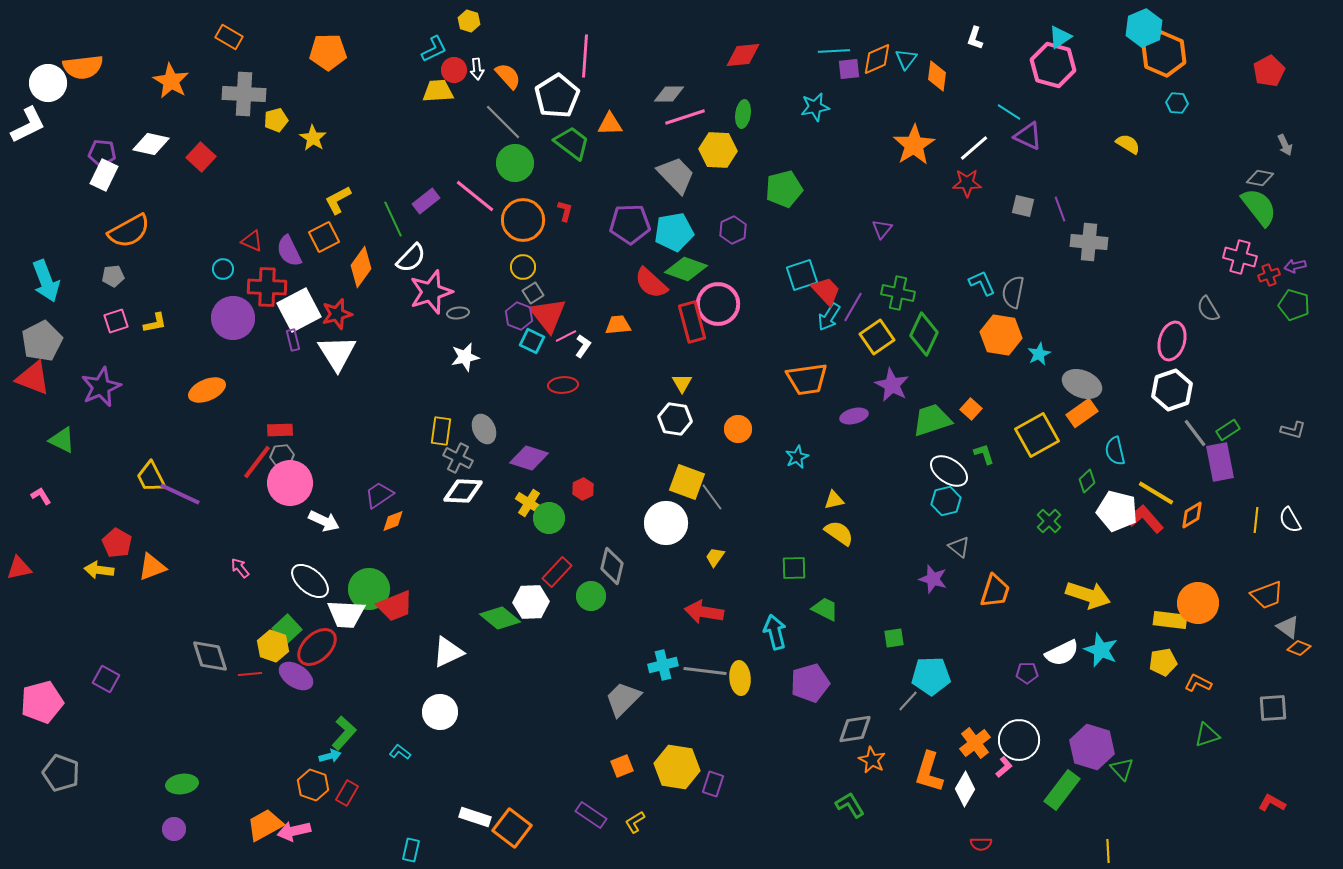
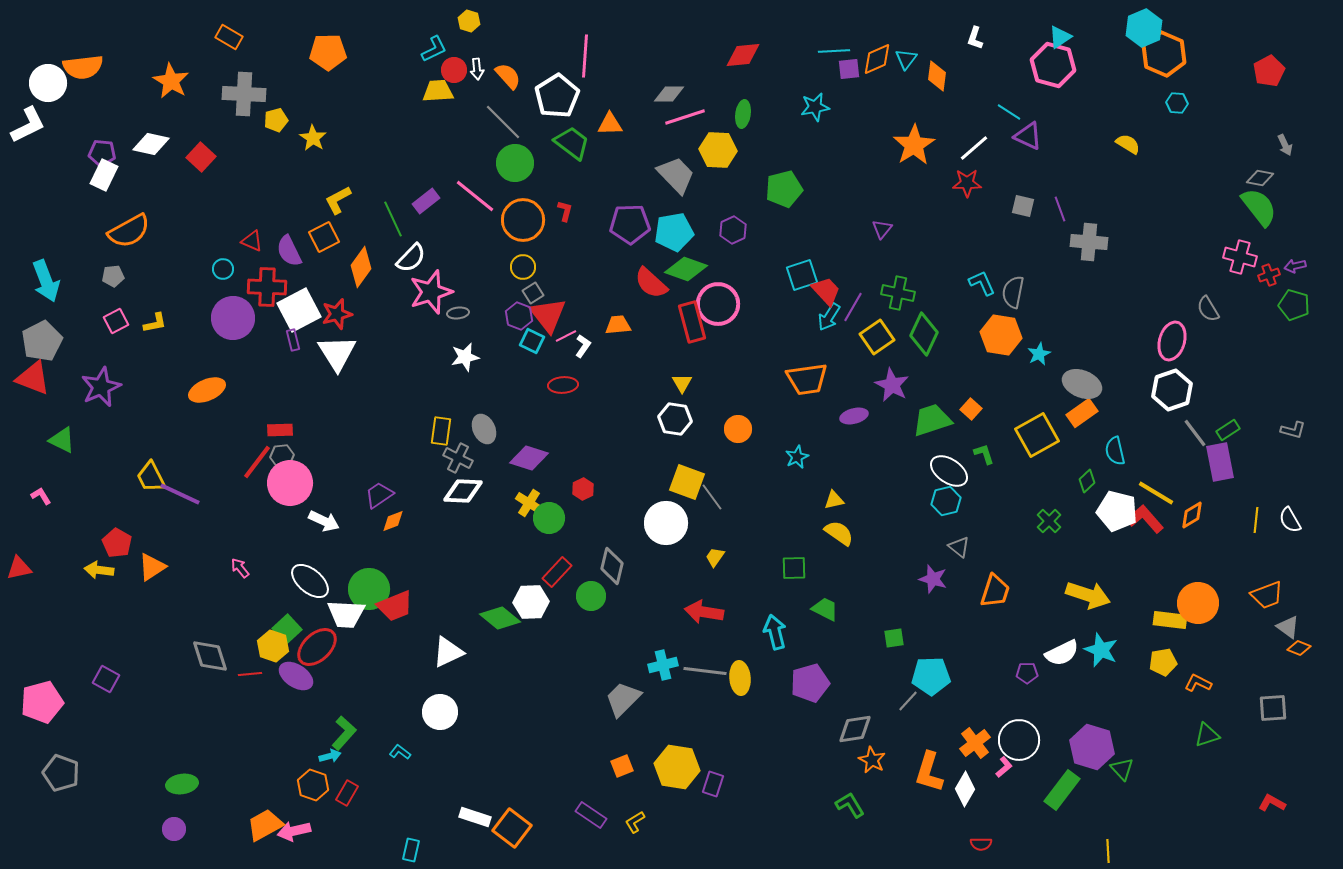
pink square at (116, 321): rotated 10 degrees counterclockwise
orange triangle at (152, 567): rotated 12 degrees counterclockwise
